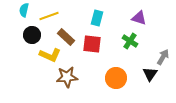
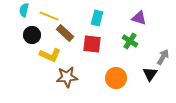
yellow line: rotated 42 degrees clockwise
brown rectangle: moved 1 px left, 4 px up
